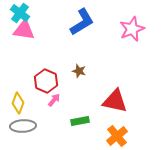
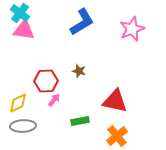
red hexagon: rotated 25 degrees counterclockwise
yellow diamond: rotated 45 degrees clockwise
